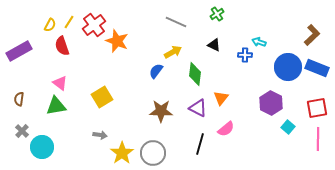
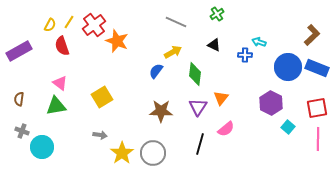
purple triangle: moved 1 px up; rotated 36 degrees clockwise
gray cross: rotated 24 degrees counterclockwise
